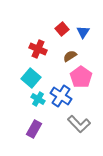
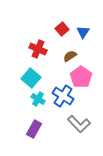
blue cross: moved 2 px right
